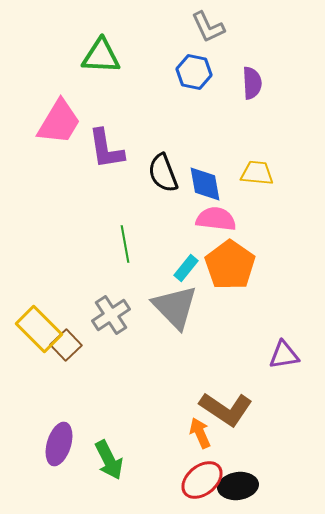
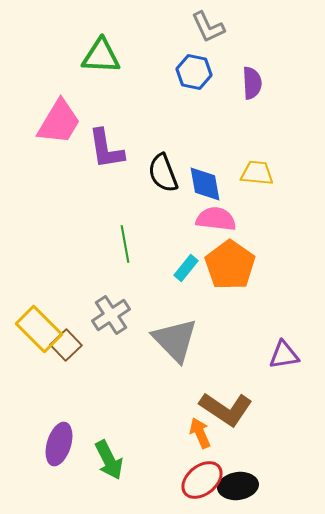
gray triangle: moved 33 px down
